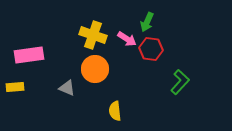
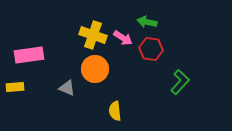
green arrow: rotated 78 degrees clockwise
pink arrow: moved 4 px left, 1 px up
